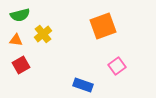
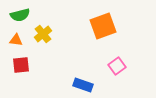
red square: rotated 24 degrees clockwise
